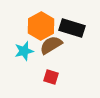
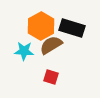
cyan star: rotated 18 degrees clockwise
